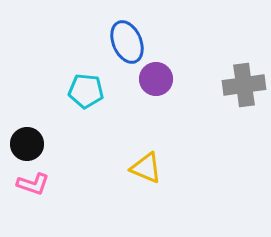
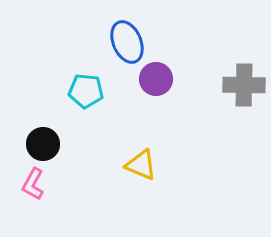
gray cross: rotated 9 degrees clockwise
black circle: moved 16 px right
yellow triangle: moved 5 px left, 3 px up
pink L-shape: rotated 100 degrees clockwise
